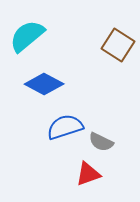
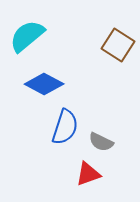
blue semicircle: rotated 126 degrees clockwise
